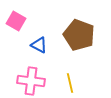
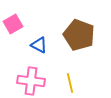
pink square: moved 3 px left, 3 px down; rotated 30 degrees clockwise
